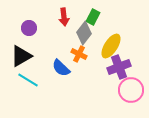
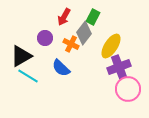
red arrow: rotated 36 degrees clockwise
purple circle: moved 16 px right, 10 px down
orange cross: moved 8 px left, 10 px up
cyan line: moved 4 px up
pink circle: moved 3 px left, 1 px up
